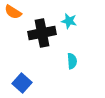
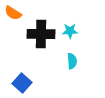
orange semicircle: moved 1 px down
cyan star: moved 1 px right, 10 px down; rotated 14 degrees counterclockwise
black cross: moved 1 px left, 1 px down; rotated 12 degrees clockwise
